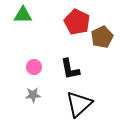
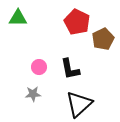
green triangle: moved 5 px left, 3 px down
brown pentagon: moved 1 px right, 2 px down
pink circle: moved 5 px right
gray star: moved 1 px up
